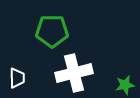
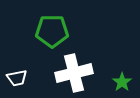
white trapezoid: rotated 80 degrees clockwise
green star: moved 3 px left, 3 px up; rotated 24 degrees counterclockwise
